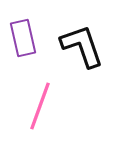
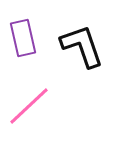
pink line: moved 11 px left; rotated 27 degrees clockwise
